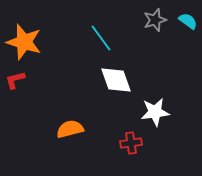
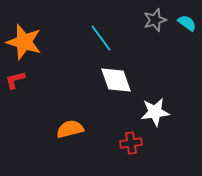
cyan semicircle: moved 1 px left, 2 px down
